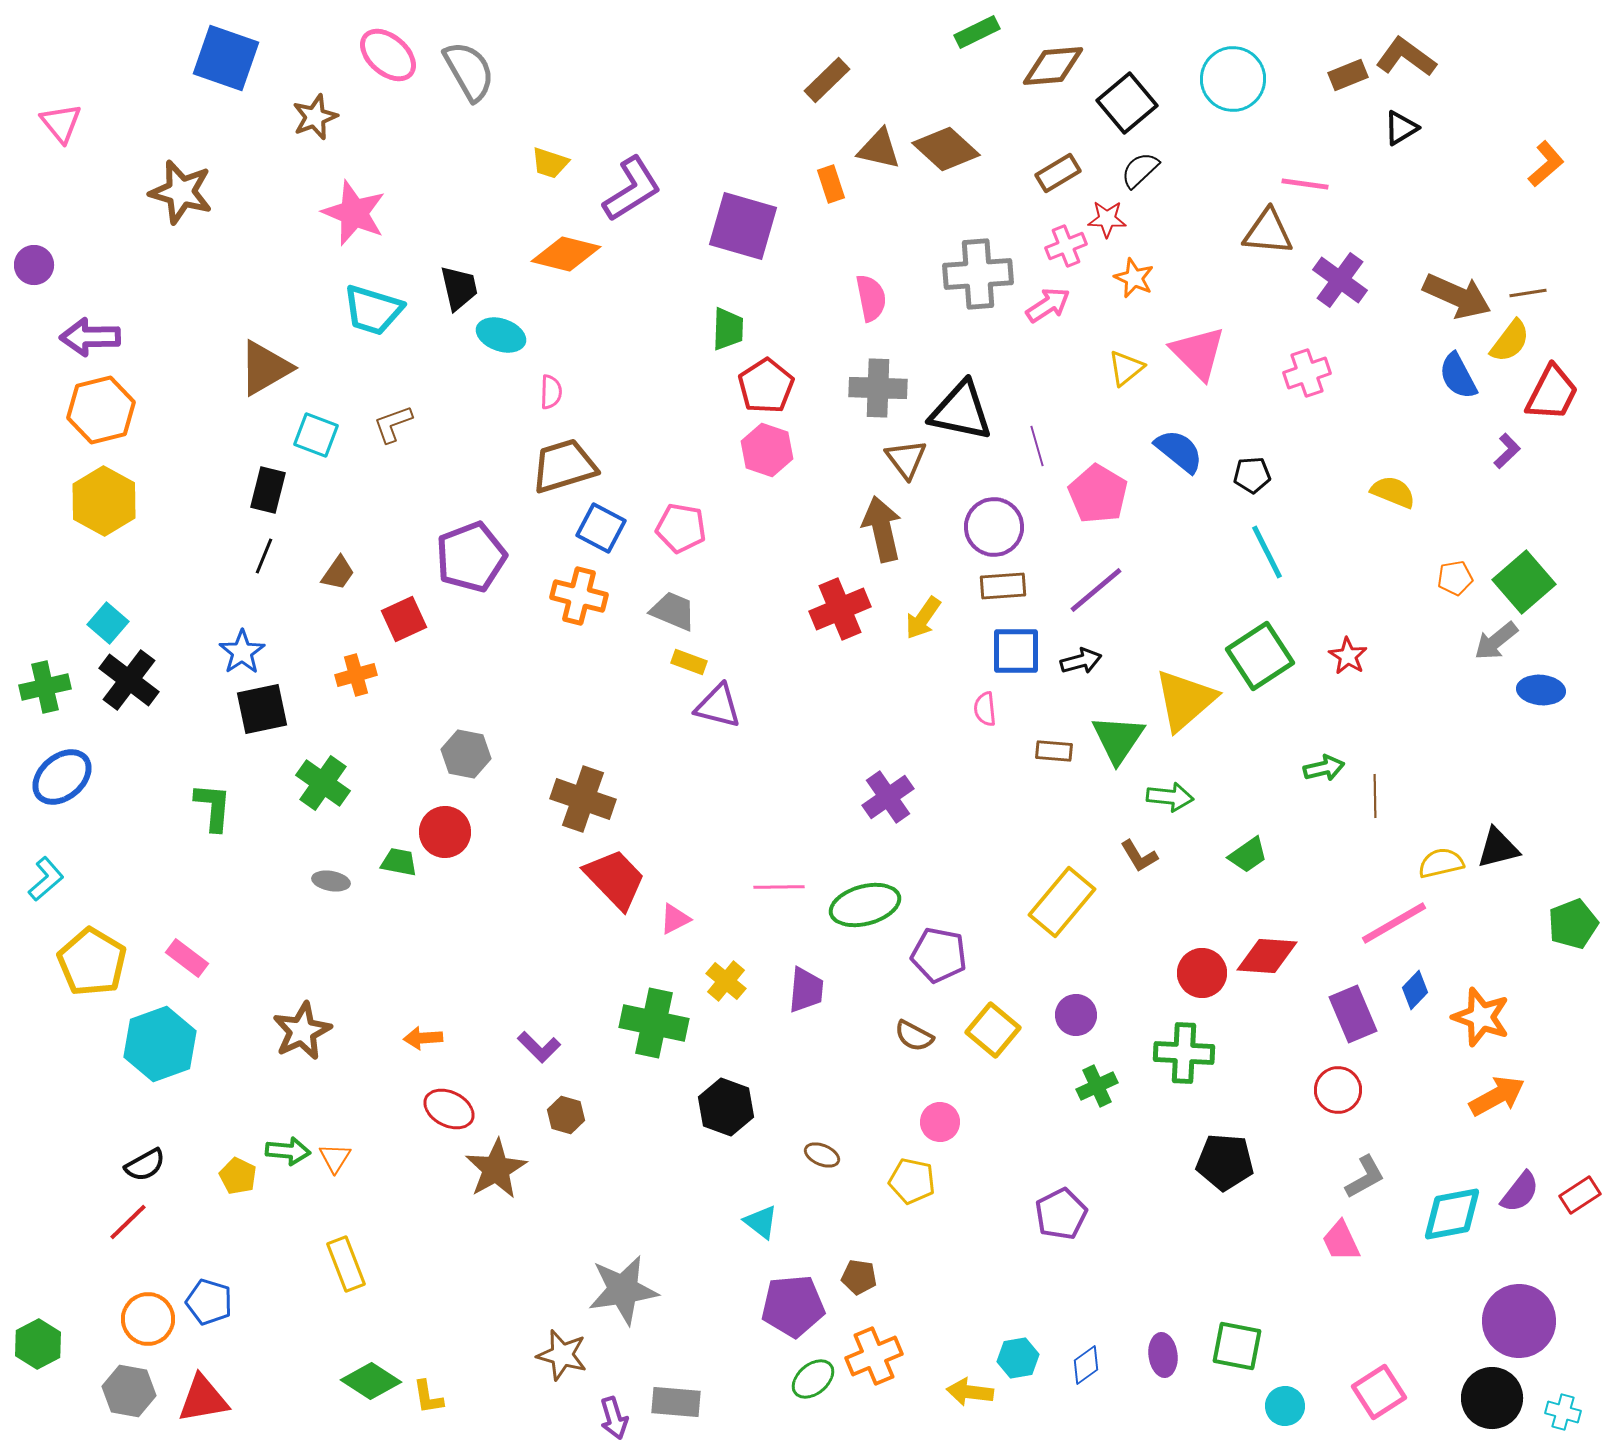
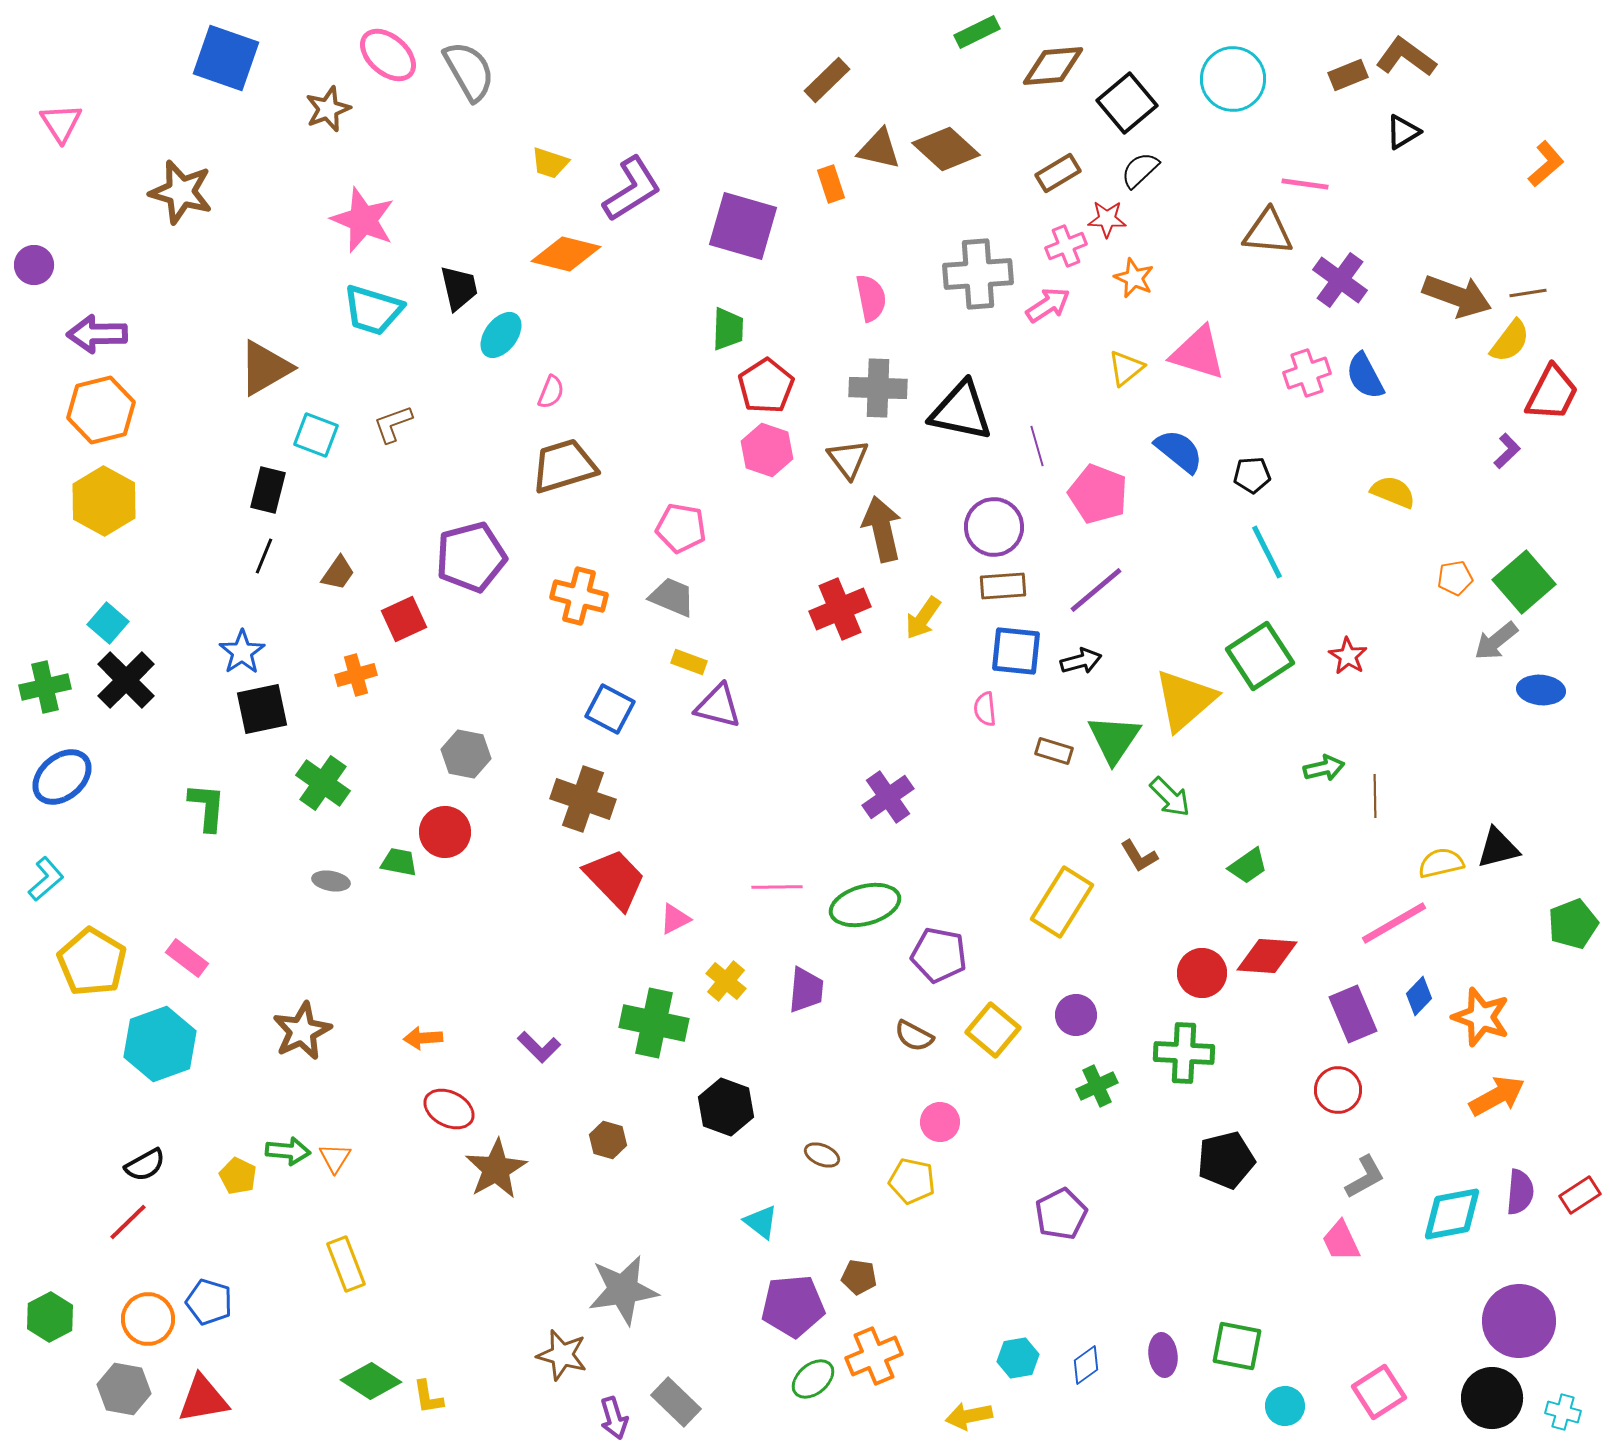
brown star at (315, 117): moved 13 px right, 8 px up
pink triangle at (61, 123): rotated 6 degrees clockwise
black triangle at (1401, 128): moved 2 px right, 4 px down
pink star at (354, 213): moved 9 px right, 7 px down
brown arrow at (1457, 296): rotated 4 degrees counterclockwise
cyan ellipse at (501, 335): rotated 72 degrees counterclockwise
purple arrow at (90, 337): moved 7 px right, 3 px up
pink triangle at (1198, 353): rotated 28 degrees counterclockwise
blue semicircle at (1458, 376): moved 93 px left
pink semicircle at (551, 392): rotated 20 degrees clockwise
brown triangle at (906, 459): moved 58 px left
pink pentagon at (1098, 494): rotated 10 degrees counterclockwise
blue square at (601, 528): moved 9 px right, 181 px down
purple pentagon at (471, 557): rotated 6 degrees clockwise
gray trapezoid at (673, 611): moved 1 px left, 14 px up
blue square at (1016, 651): rotated 6 degrees clockwise
black cross at (129, 680): moved 3 px left; rotated 8 degrees clockwise
green triangle at (1118, 739): moved 4 px left
brown rectangle at (1054, 751): rotated 12 degrees clockwise
green arrow at (1170, 797): rotated 39 degrees clockwise
green L-shape at (213, 807): moved 6 px left
green trapezoid at (1248, 855): moved 11 px down
pink line at (779, 887): moved 2 px left
yellow rectangle at (1062, 902): rotated 8 degrees counterclockwise
blue diamond at (1415, 990): moved 4 px right, 6 px down
brown hexagon at (566, 1115): moved 42 px right, 25 px down
black pentagon at (1225, 1162): moved 1 px right, 2 px up; rotated 18 degrees counterclockwise
purple semicircle at (1520, 1192): rotated 33 degrees counterclockwise
green hexagon at (38, 1344): moved 12 px right, 27 px up
gray hexagon at (129, 1391): moved 5 px left, 2 px up
yellow arrow at (970, 1392): moved 1 px left, 24 px down; rotated 18 degrees counterclockwise
gray rectangle at (676, 1402): rotated 39 degrees clockwise
